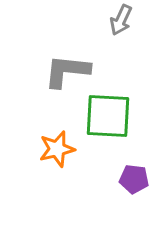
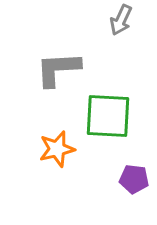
gray L-shape: moved 9 px left, 2 px up; rotated 9 degrees counterclockwise
